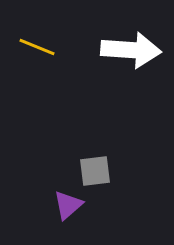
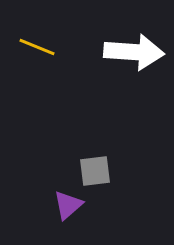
white arrow: moved 3 px right, 2 px down
